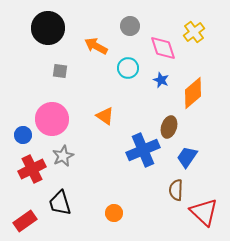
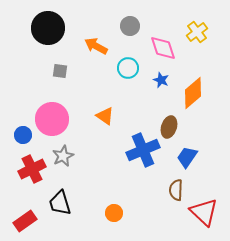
yellow cross: moved 3 px right
